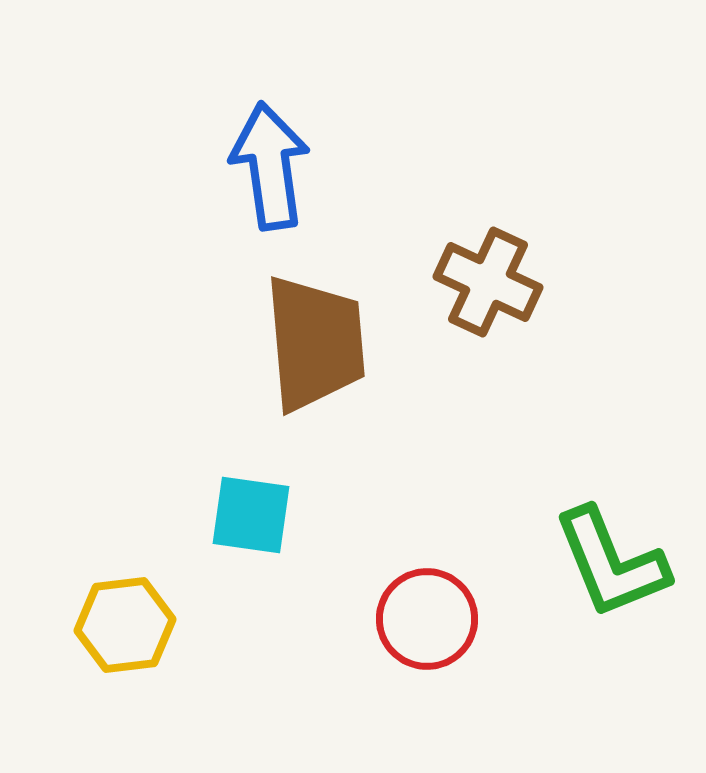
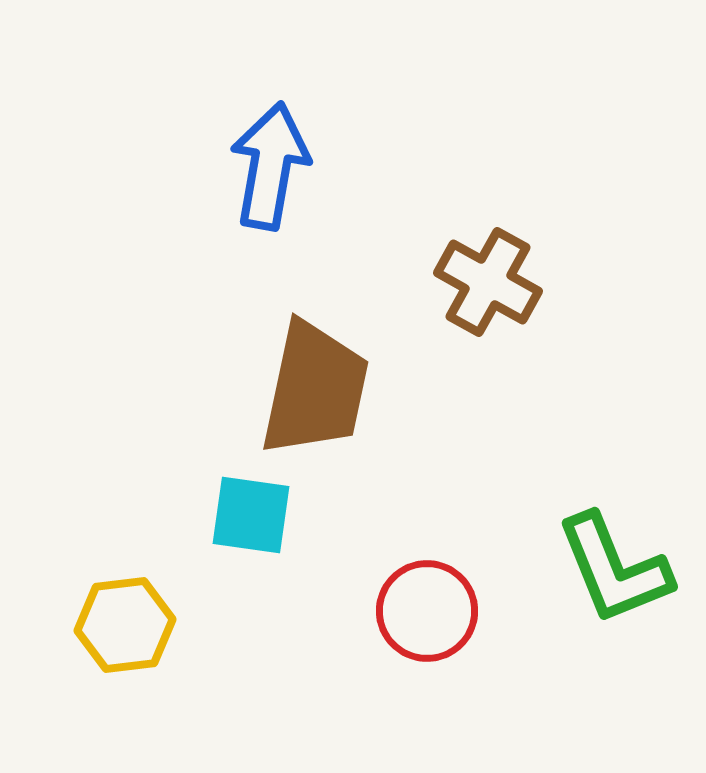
blue arrow: rotated 18 degrees clockwise
brown cross: rotated 4 degrees clockwise
brown trapezoid: moved 46 px down; rotated 17 degrees clockwise
green L-shape: moved 3 px right, 6 px down
red circle: moved 8 px up
